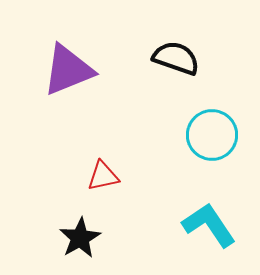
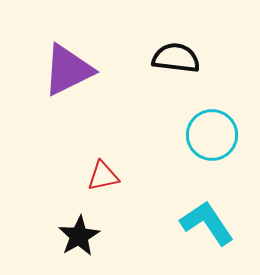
black semicircle: rotated 12 degrees counterclockwise
purple triangle: rotated 4 degrees counterclockwise
cyan L-shape: moved 2 px left, 2 px up
black star: moved 1 px left, 2 px up
